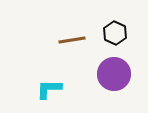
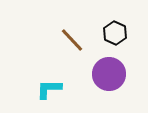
brown line: rotated 56 degrees clockwise
purple circle: moved 5 px left
